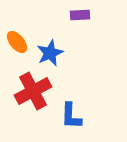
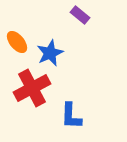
purple rectangle: rotated 42 degrees clockwise
red cross: moved 1 px left, 3 px up
